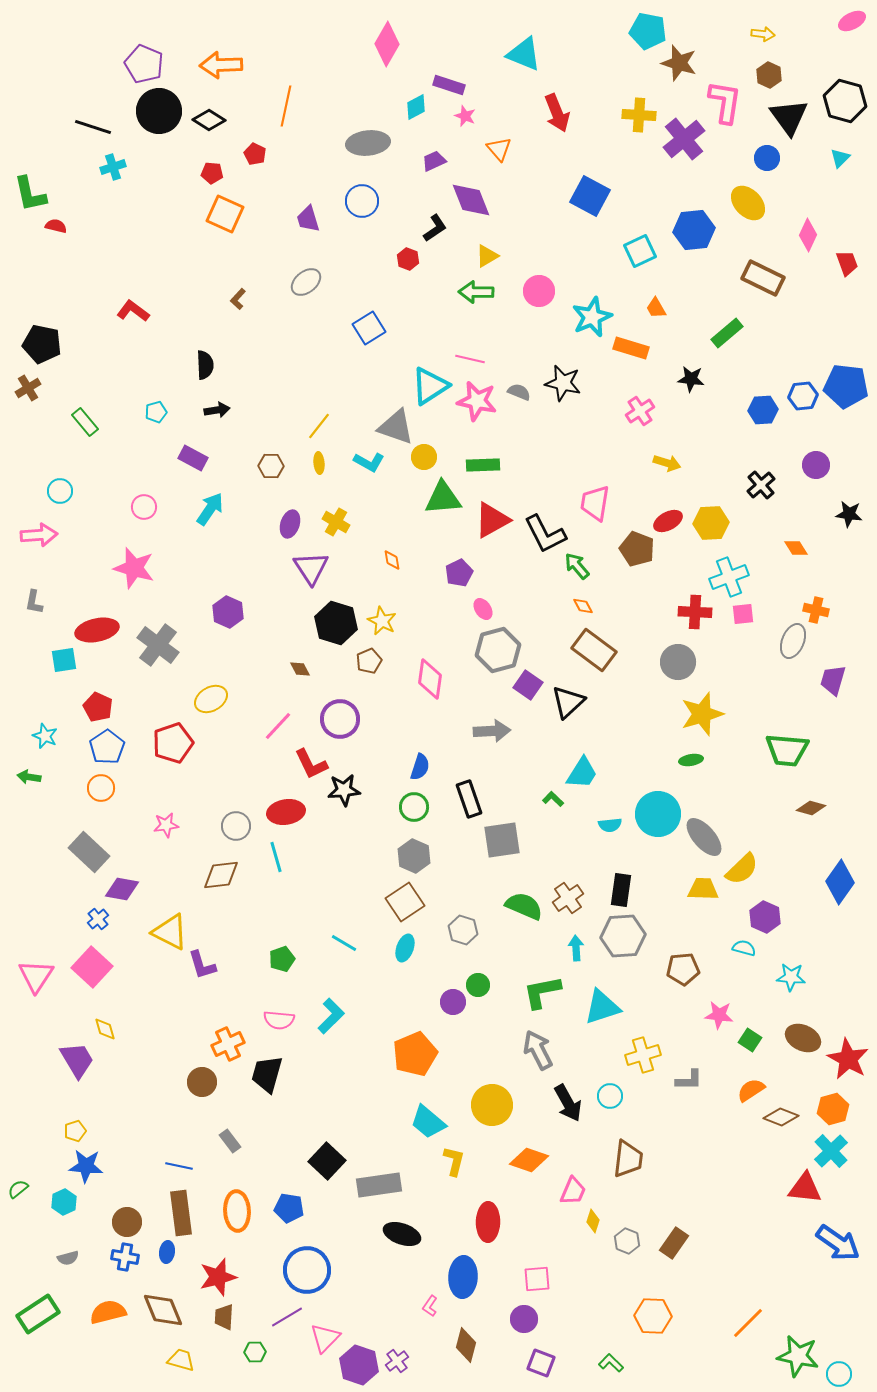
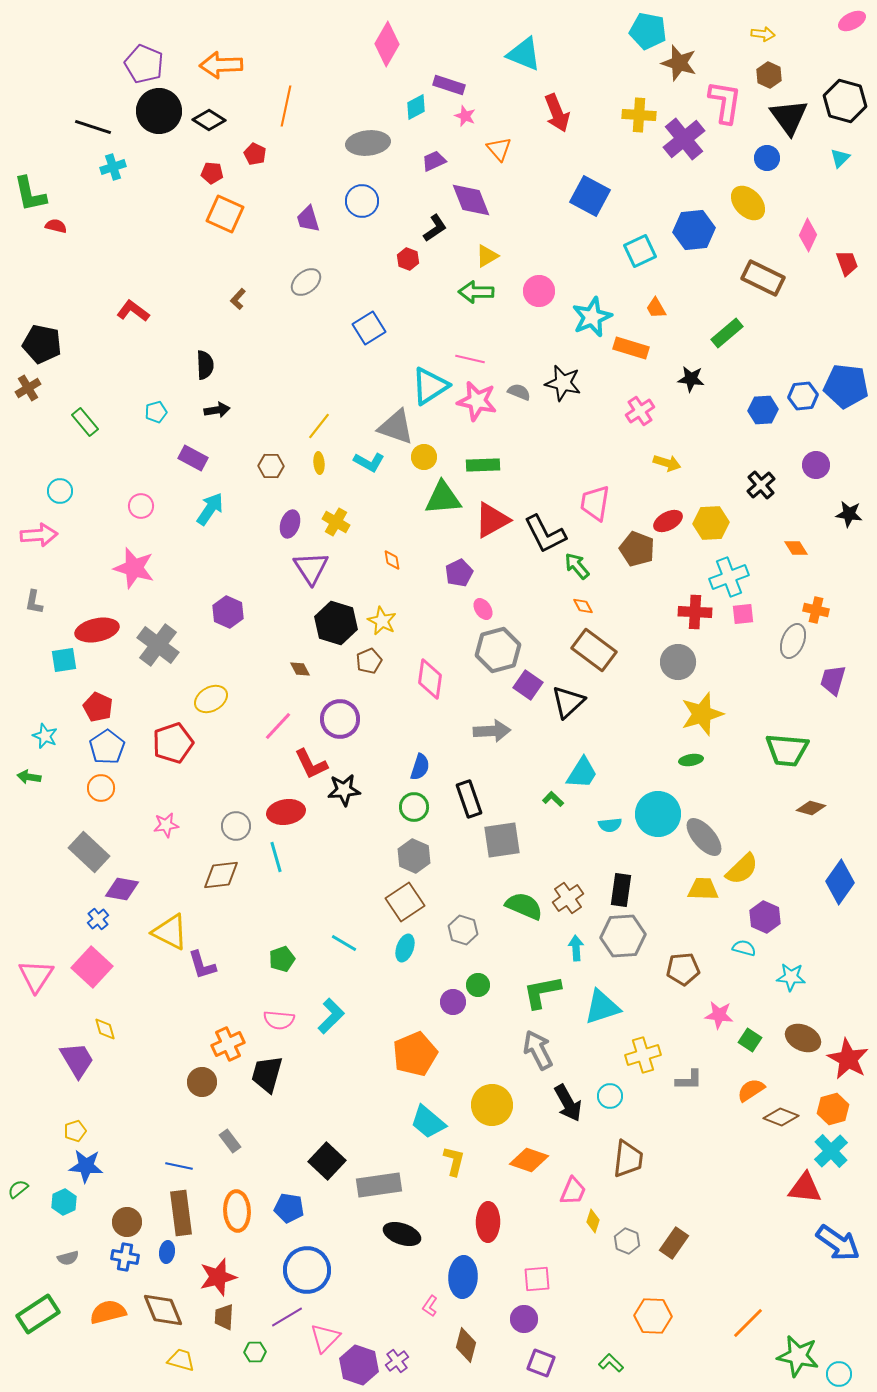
pink circle at (144, 507): moved 3 px left, 1 px up
